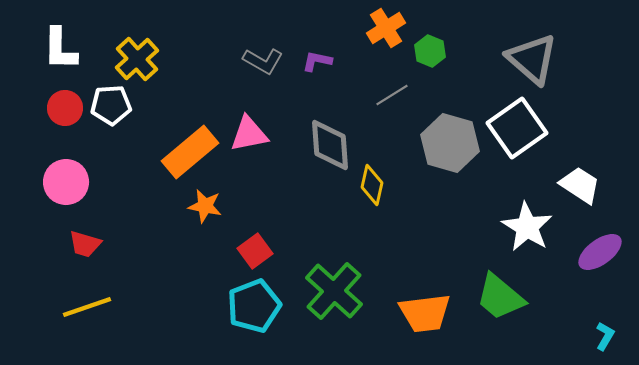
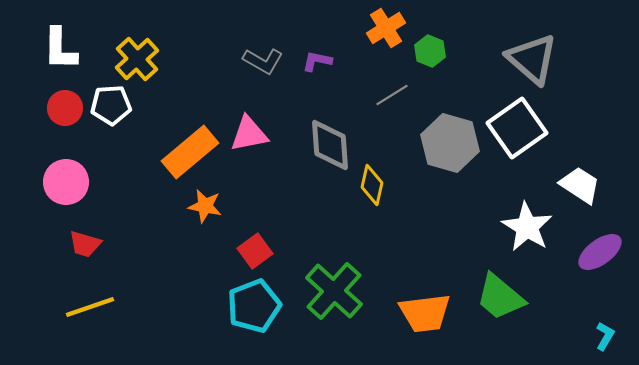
yellow line: moved 3 px right
